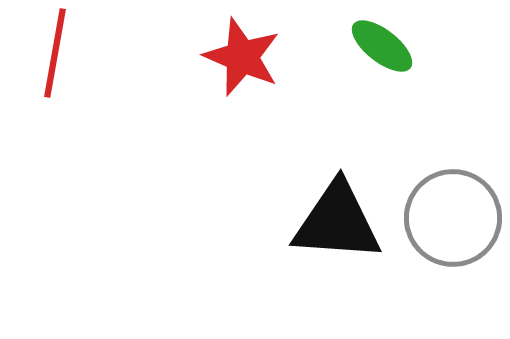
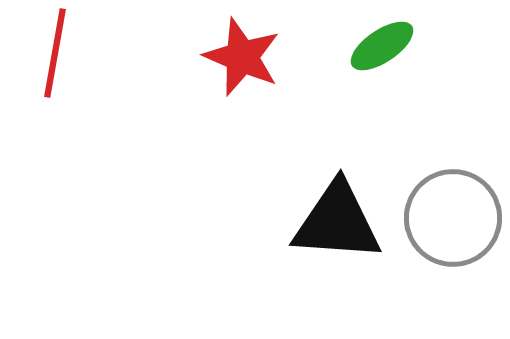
green ellipse: rotated 72 degrees counterclockwise
